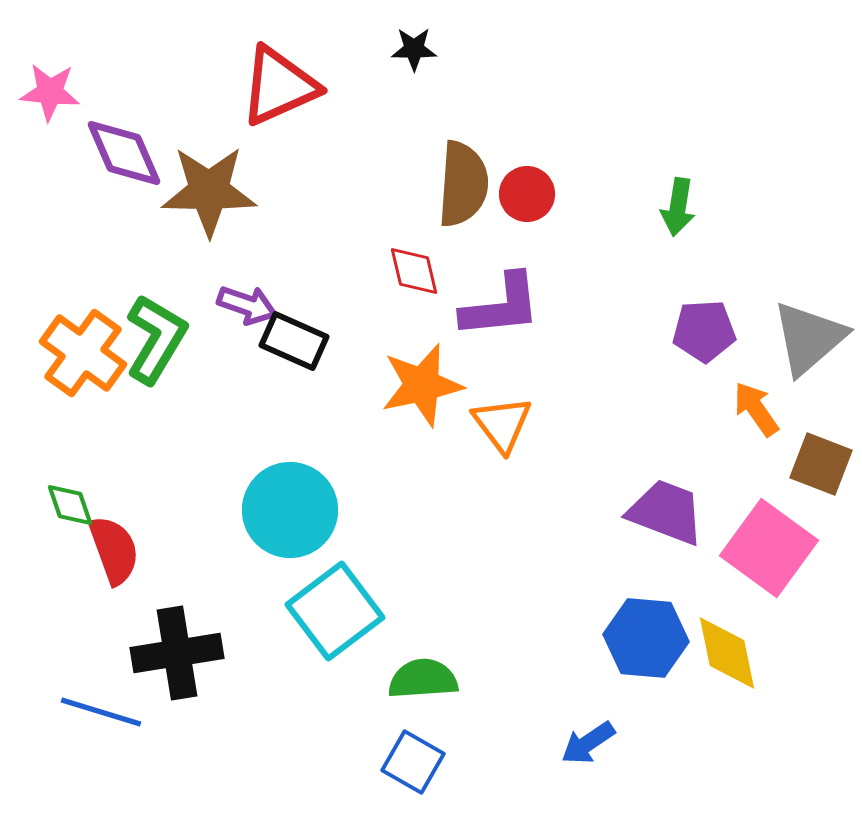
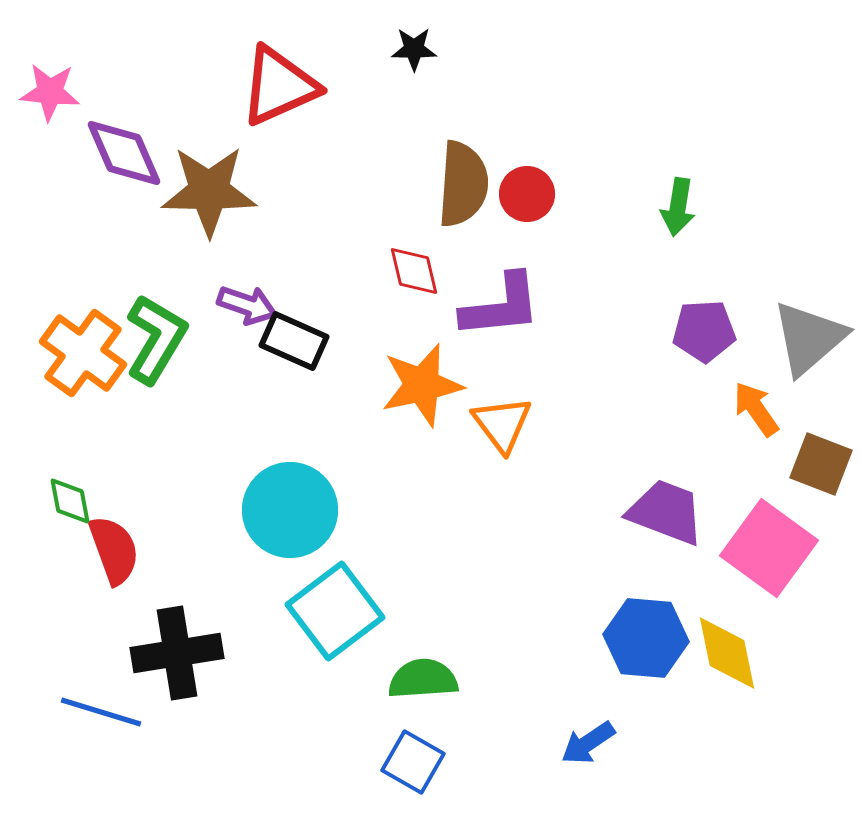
green diamond: moved 4 px up; rotated 8 degrees clockwise
